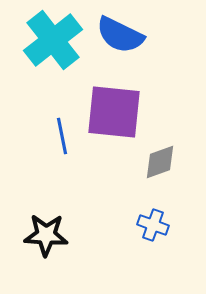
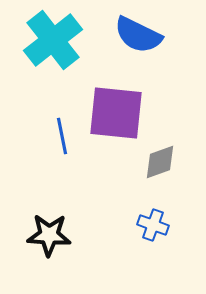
blue semicircle: moved 18 px right
purple square: moved 2 px right, 1 px down
black star: moved 3 px right
